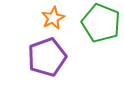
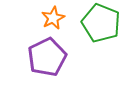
purple pentagon: rotated 6 degrees counterclockwise
